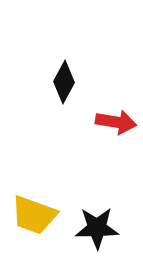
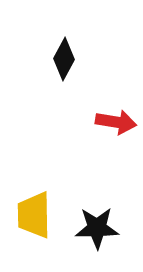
black diamond: moved 23 px up
yellow trapezoid: rotated 69 degrees clockwise
